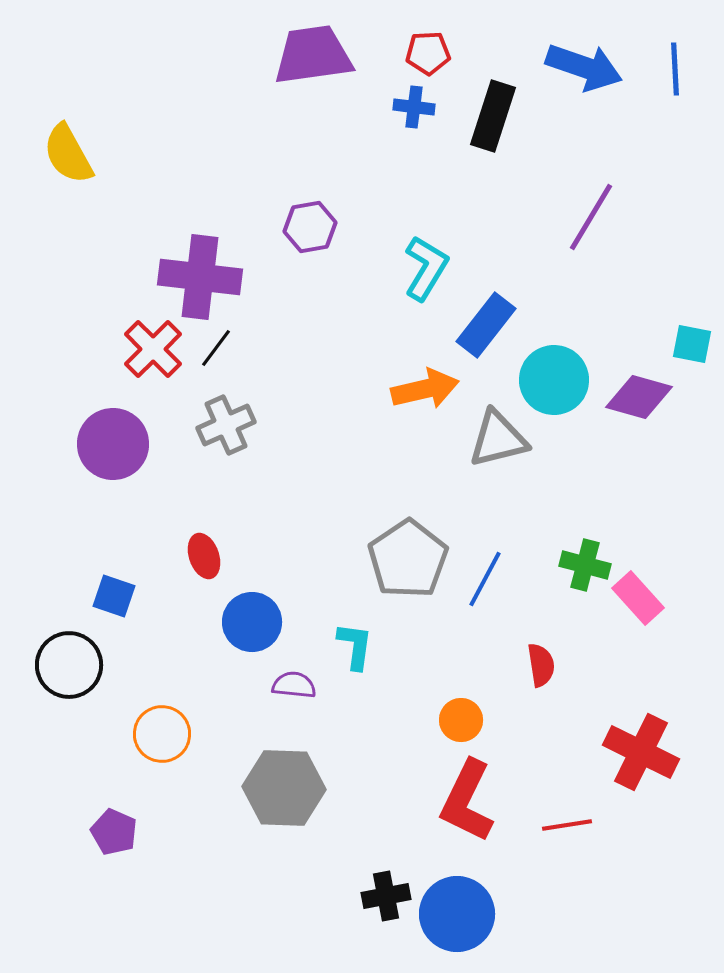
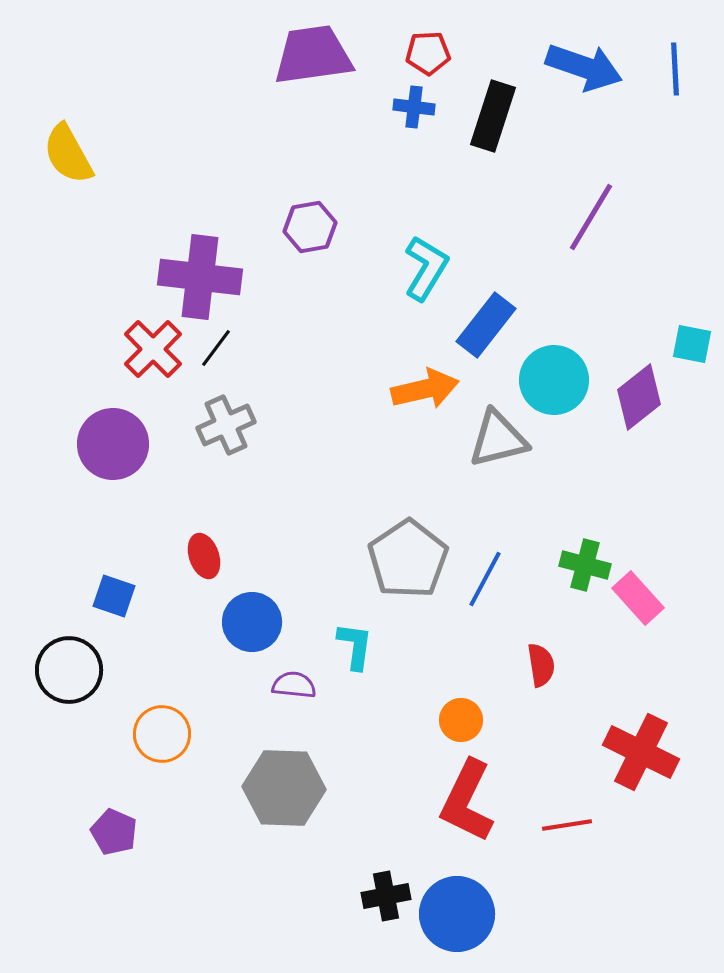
purple diamond at (639, 397): rotated 54 degrees counterclockwise
black circle at (69, 665): moved 5 px down
